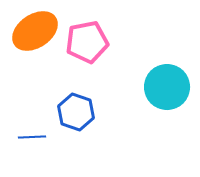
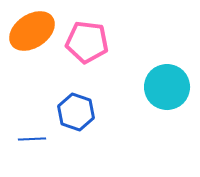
orange ellipse: moved 3 px left
pink pentagon: rotated 18 degrees clockwise
blue line: moved 2 px down
